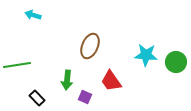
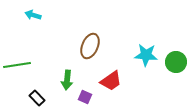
red trapezoid: rotated 90 degrees counterclockwise
